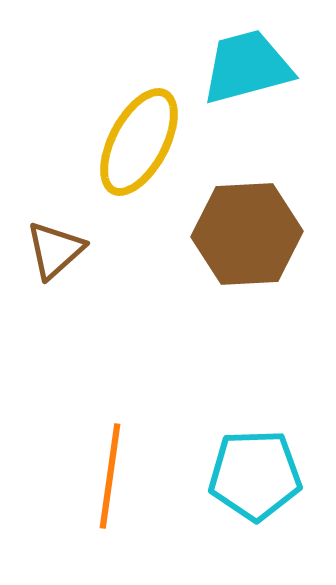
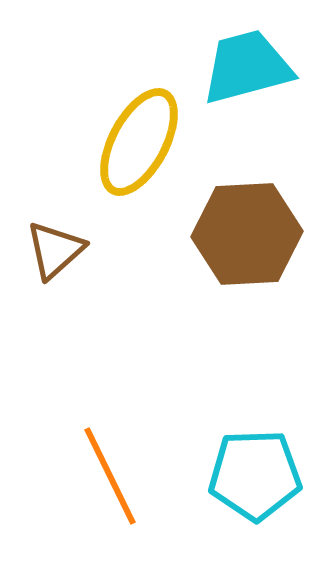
orange line: rotated 34 degrees counterclockwise
